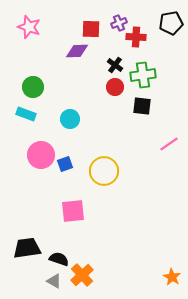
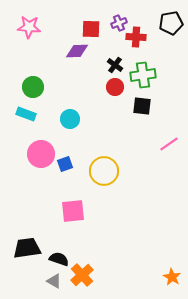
pink star: rotated 15 degrees counterclockwise
pink circle: moved 1 px up
